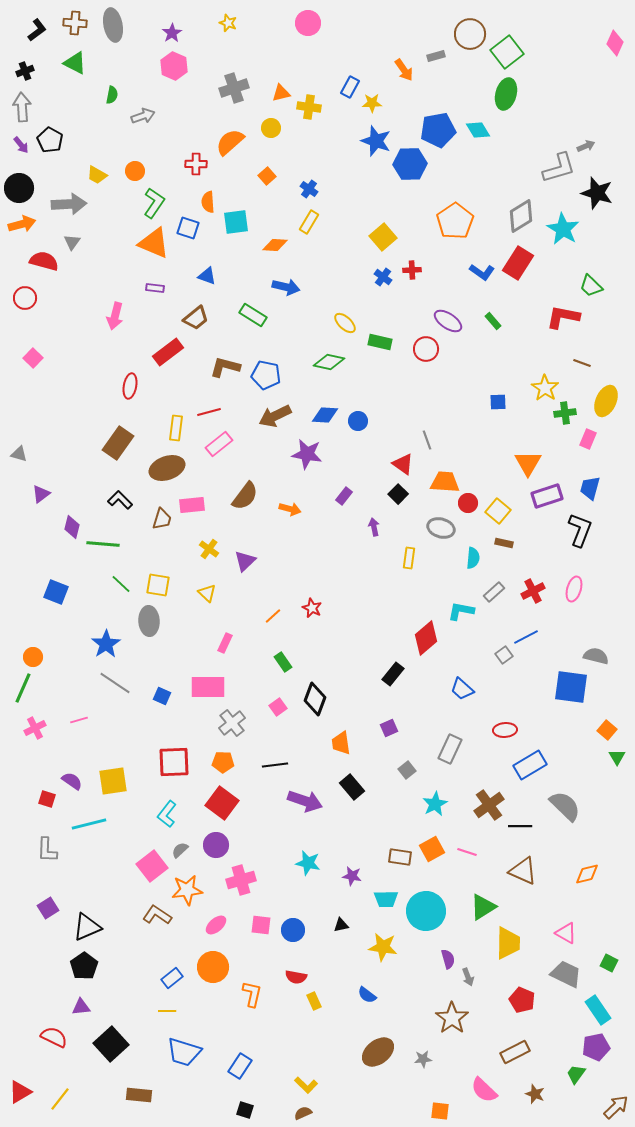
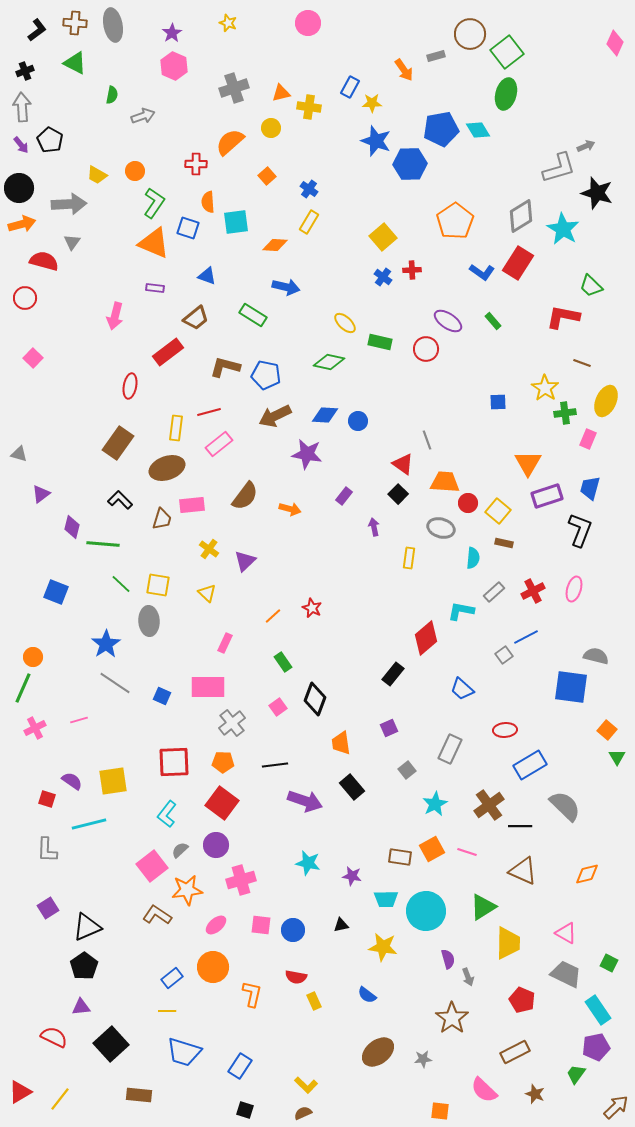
blue pentagon at (438, 130): moved 3 px right, 1 px up
